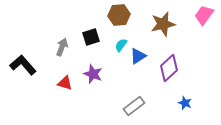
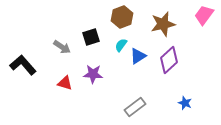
brown hexagon: moved 3 px right, 2 px down; rotated 15 degrees counterclockwise
gray arrow: rotated 102 degrees clockwise
purple diamond: moved 8 px up
purple star: rotated 18 degrees counterclockwise
gray rectangle: moved 1 px right, 1 px down
